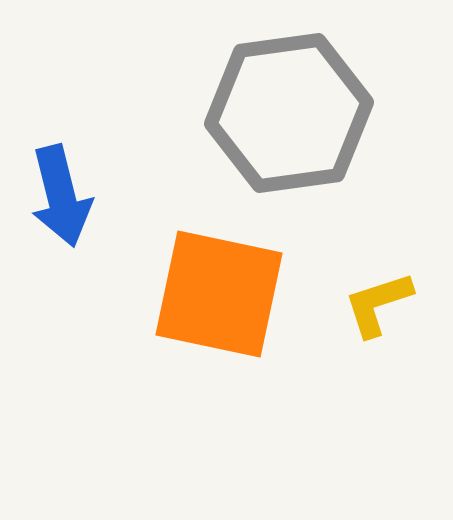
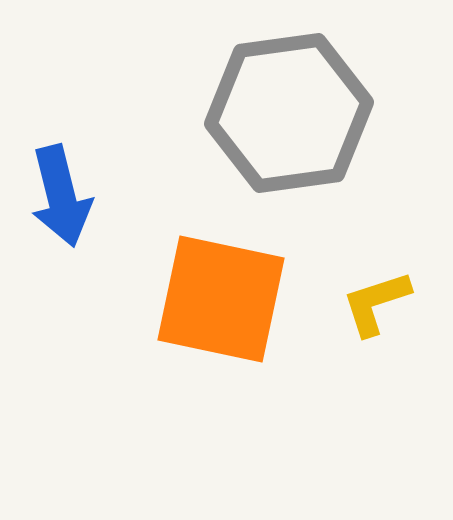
orange square: moved 2 px right, 5 px down
yellow L-shape: moved 2 px left, 1 px up
